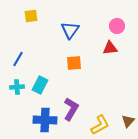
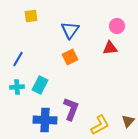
orange square: moved 4 px left, 6 px up; rotated 21 degrees counterclockwise
purple L-shape: rotated 10 degrees counterclockwise
